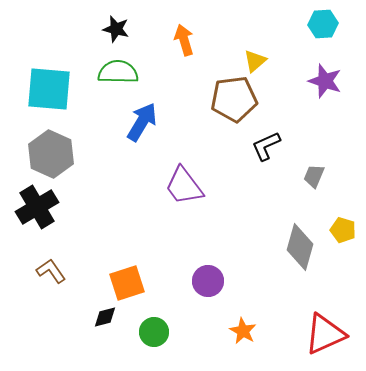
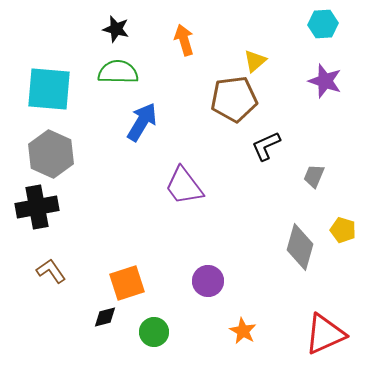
black cross: rotated 21 degrees clockwise
